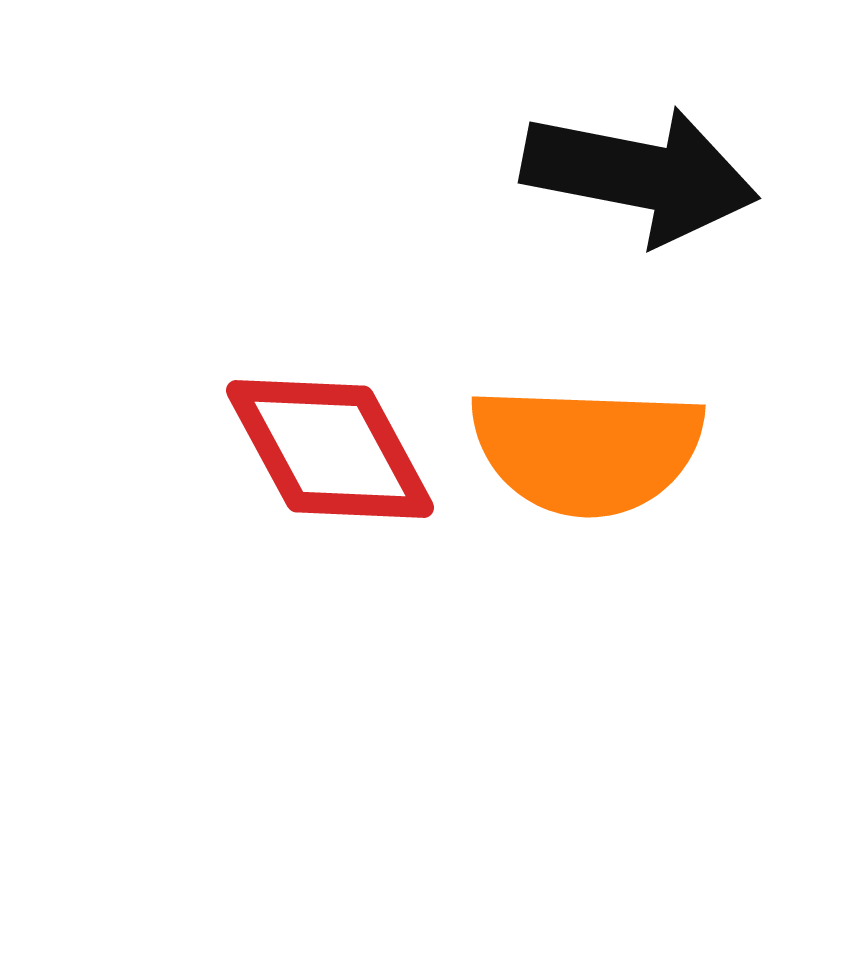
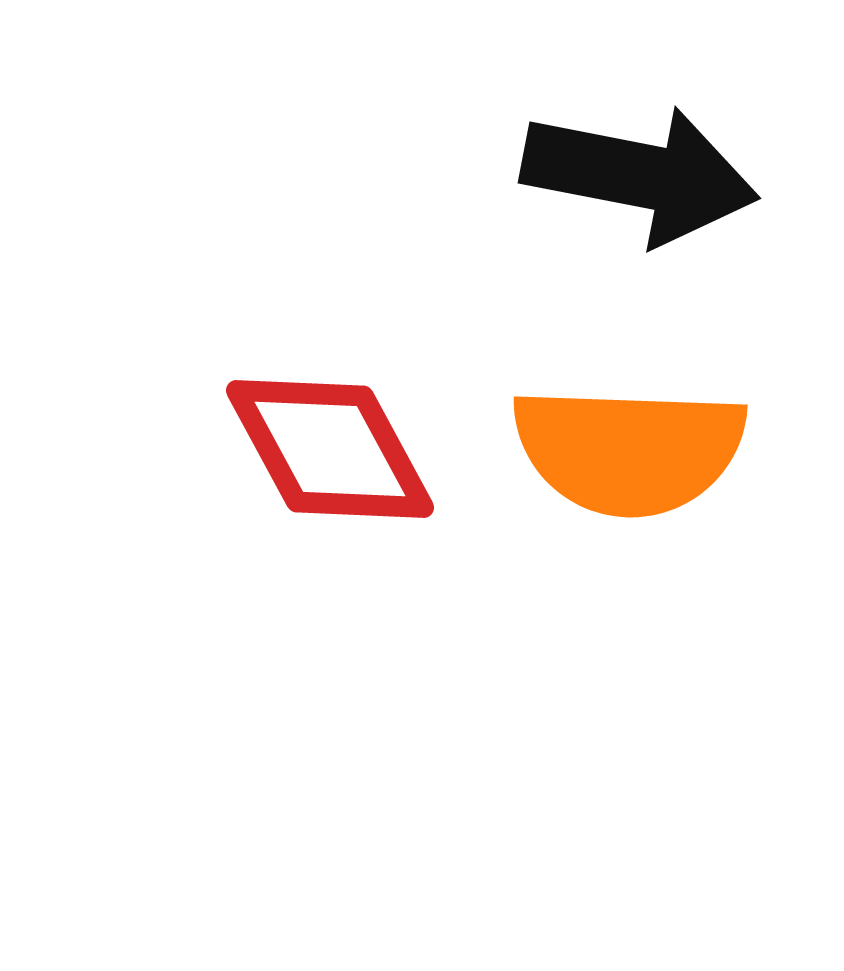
orange semicircle: moved 42 px right
